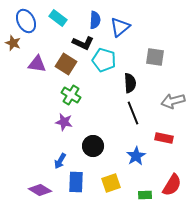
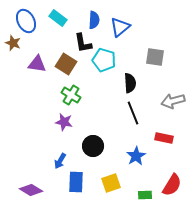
blue semicircle: moved 1 px left
black L-shape: rotated 55 degrees clockwise
purple diamond: moved 9 px left
